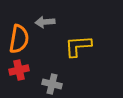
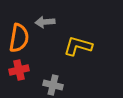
orange semicircle: moved 1 px up
yellow L-shape: rotated 20 degrees clockwise
gray cross: moved 1 px right, 1 px down
